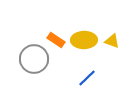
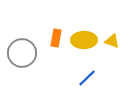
orange rectangle: moved 2 px up; rotated 66 degrees clockwise
gray circle: moved 12 px left, 6 px up
